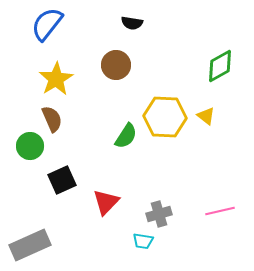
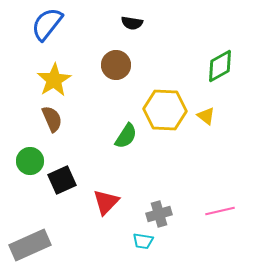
yellow star: moved 2 px left, 1 px down
yellow hexagon: moved 7 px up
green circle: moved 15 px down
